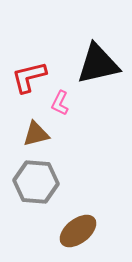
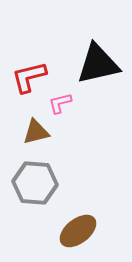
pink L-shape: rotated 50 degrees clockwise
brown triangle: moved 2 px up
gray hexagon: moved 1 px left, 1 px down
